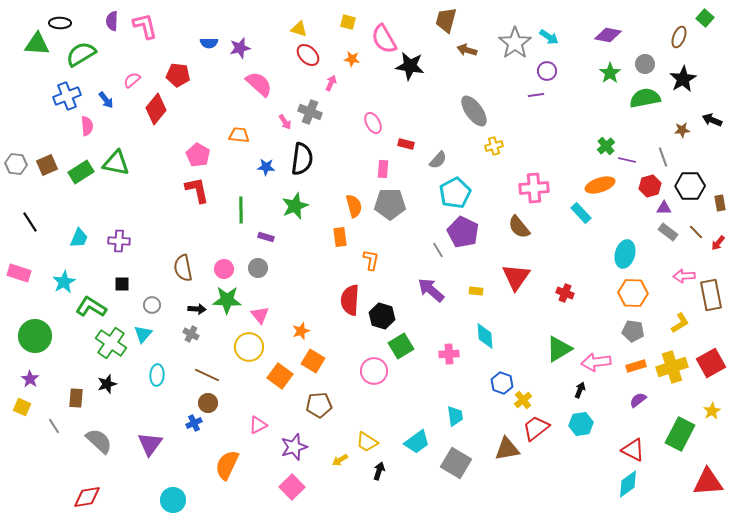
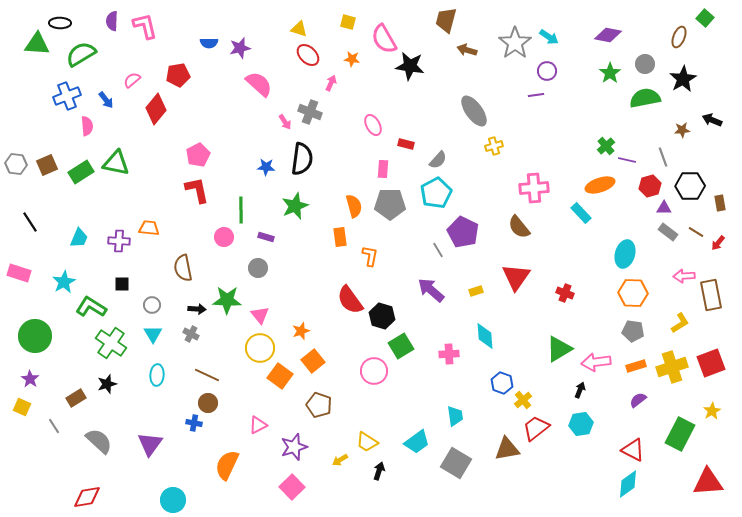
red pentagon at (178, 75): rotated 15 degrees counterclockwise
pink ellipse at (373, 123): moved 2 px down
orange trapezoid at (239, 135): moved 90 px left, 93 px down
pink pentagon at (198, 155): rotated 15 degrees clockwise
cyan pentagon at (455, 193): moved 19 px left
brown line at (696, 232): rotated 14 degrees counterclockwise
orange L-shape at (371, 260): moved 1 px left, 4 px up
pink circle at (224, 269): moved 32 px up
yellow rectangle at (476, 291): rotated 24 degrees counterclockwise
red semicircle at (350, 300): rotated 40 degrees counterclockwise
cyan triangle at (143, 334): moved 10 px right; rotated 12 degrees counterclockwise
yellow circle at (249, 347): moved 11 px right, 1 px down
orange square at (313, 361): rotated 20 degrees clockwise
red square at (711, 363): rotated 8 degrees clockwise
brown rectangle at (76, 398): rotated 54 degrees clockwise
brown pentagon at (319, 405): rotated 25 degrees clockwise
blue cross at (194, 423): rotated 35 degrees clockwise
